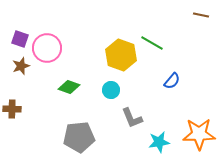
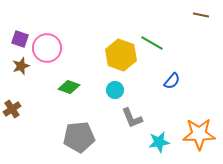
cyan circle: moved 4 px right
brown cross: rotated 36 degrees counterclockwise
